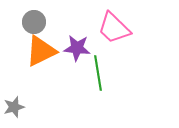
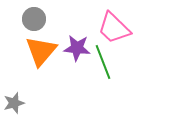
gray circle: moved 3 px up
orange triangle: rotated 24 degrees counterclockwise
green line: moved 5 px right, 11 px up; rotated 12 degrees counterclockwise
gray star: moved 4 px up
